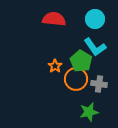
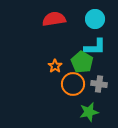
red semicircle: rotated 15 degrees counterclockwise
cyan L-shape: rotated 55 degrees counterclockwise
green pentagon: moved 1 px right, 1 px down
orange circle: moved 3 px left, 5 px down
